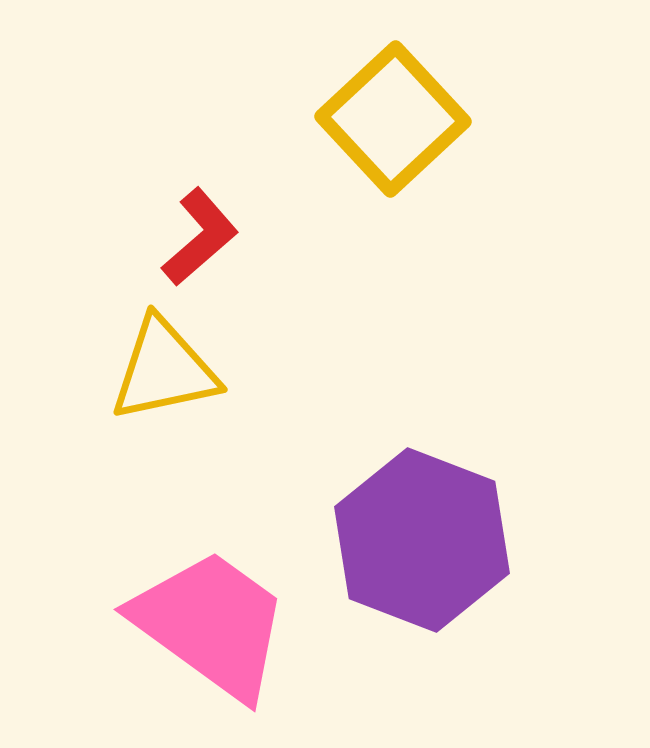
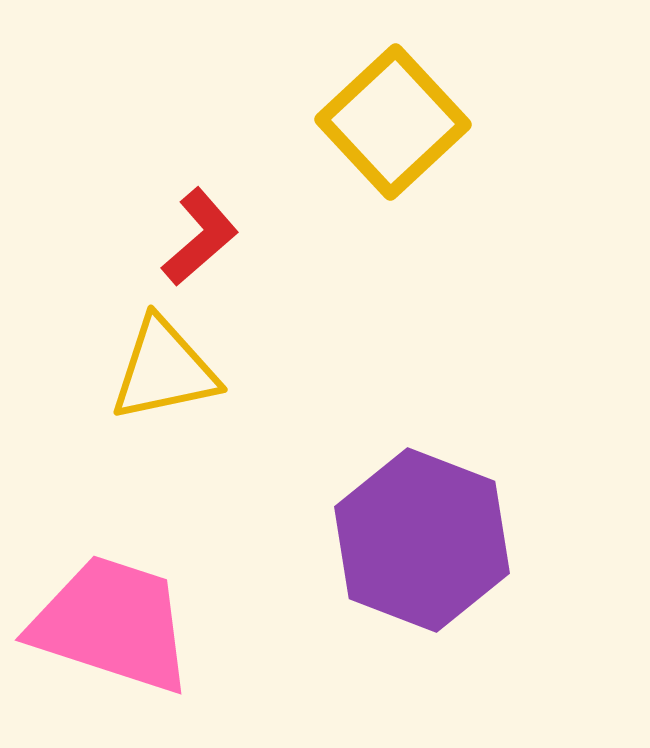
yellow square: moved 3 px down
pink trapezoid: moved 99 px left; rotated 18 degrees counterclockwise
